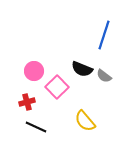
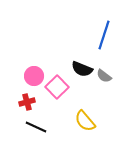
pink circle: moved 5 px down
